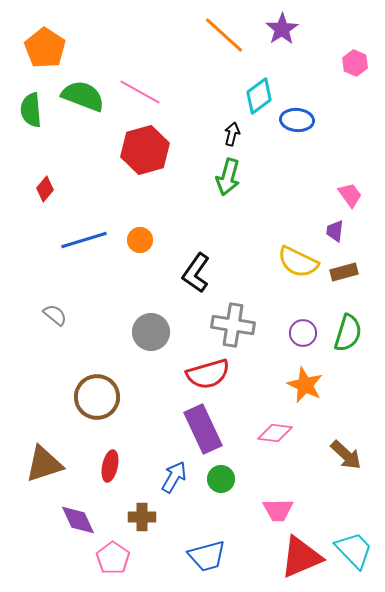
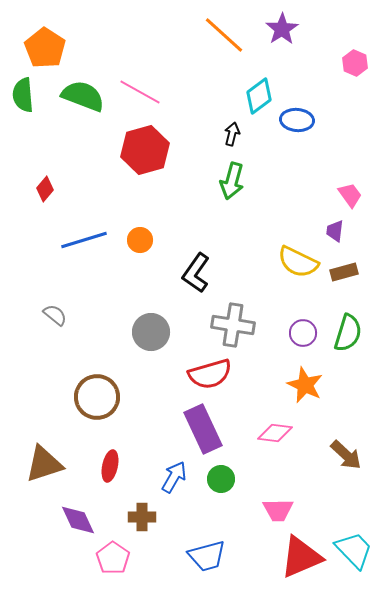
green semicircle at (31, 110): moved 8 px left, 15 px up
green arrow at (228, 177): moved 4 px right, 4 px down
red semicircle at (208, 374): moved 2 px right
